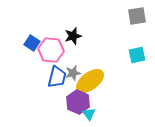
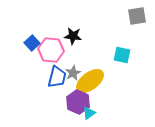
black star: rotated 24 degrees clockwise
blue square: rotated 14 degrees clockwise
cyan square: moved 15 px left; rotated 24 degrees clockwise
gray star: rotated 14 degrees counterclockwise
cyan triangle: moved 1 px up; rotated 32 degrees clockwise
